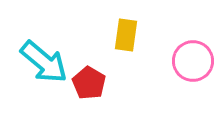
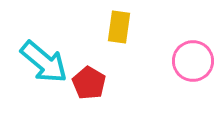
yellow rectangle: moved 7 px left, 8 px up
